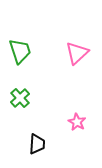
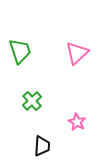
green cross: moved 12 px right, 3 px down
black trapezoid: moved 5 px right, 2 px down
